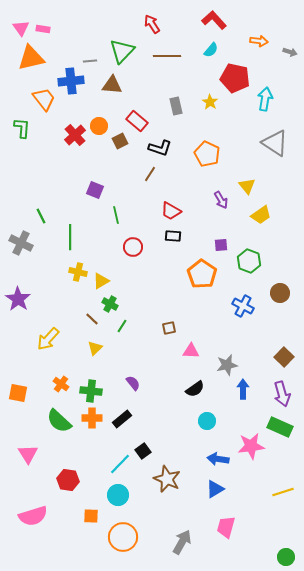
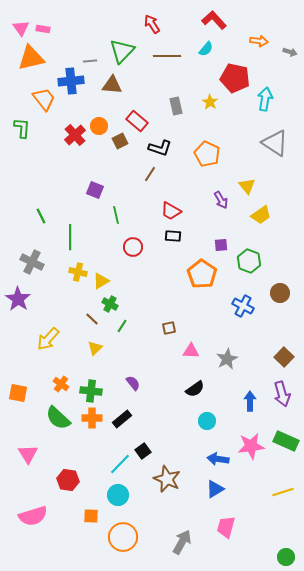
cyan semicircle at (211, 50): moved 5 px left, 1 px up
gray cross at (21, 243): moved 11 px right, 19 px down
gray star at (227, 365): moved 6 px up; rotated 15 degrees counterclockwise
blue arrow at (243, 389): moved 7 px right, 12 px down
green semicircle at (59, 421): moved 1 px left, 3 px up
green rectangle at (280, 427): moved 6 px right, 14 px down
